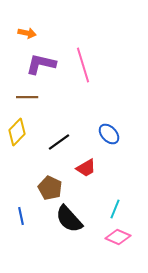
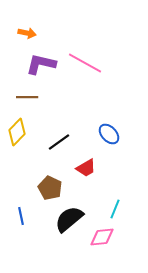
pink line: moved 2 px right, 2 px up; rotated 44 degrees counterclockwise
black semicircle: rotated 92 degrees clockwise
pink diamond: moved 16 px left; rotated 30 degrees counterclockwise
